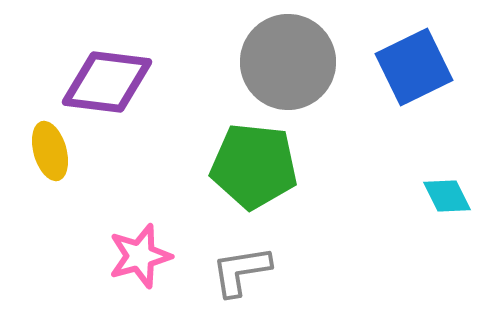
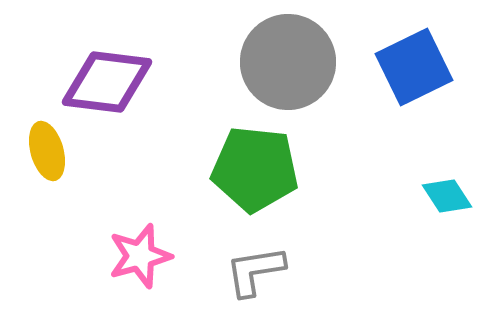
yellow ellipse: moved 3 px left
green pentagon: moved 1 px right, 3 px down
cyan diamond: rotated 6 degrees counterclockwise
gray L-shape: moved 14 px right
